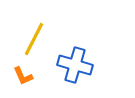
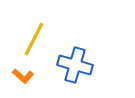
orange L-shape: rotated 25 degrees counterclockwise
